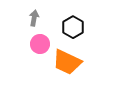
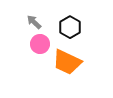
gray arrow: moved 4 px down; rotated 56 degrees counterclockwise
black hexagon: moved 3 px left
